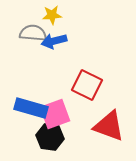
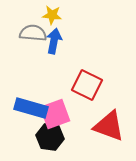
yellow star: rotated 12 degrees clockwise
blue arrow: rotated 115 degrees clockwise
